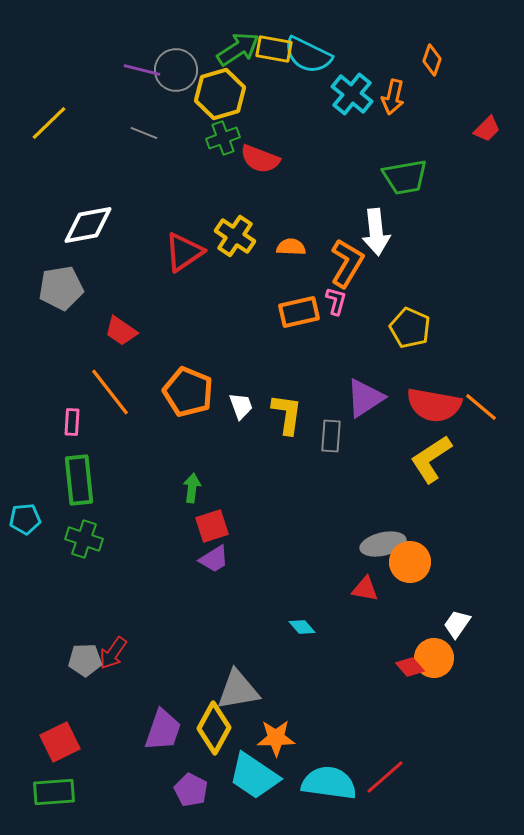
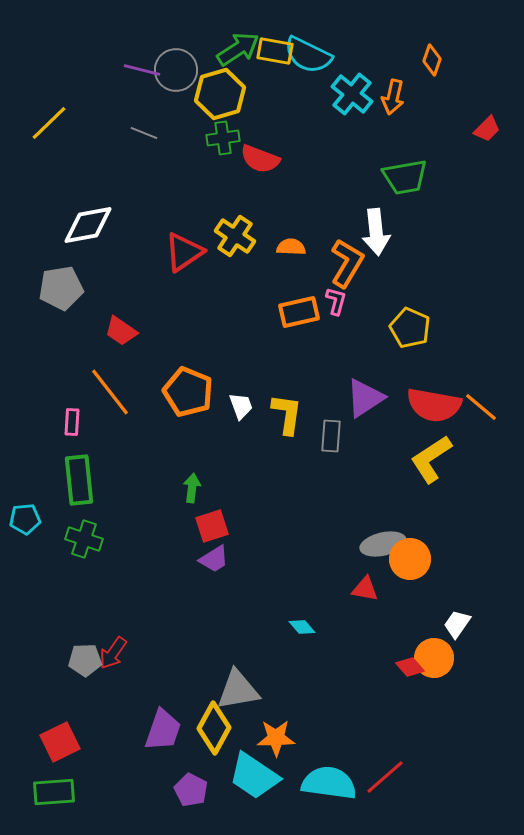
yellow rectangle at (274, 49): moved 1 px right, 2 px down
green cross at (223, 138): rotated 12 degrees clockwise
orange circle at (410, 562): moved 3 px up
